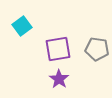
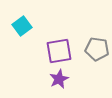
purple square: moved 1 px right, 2 px down
purple star: rotated 12 degrees clockwise
